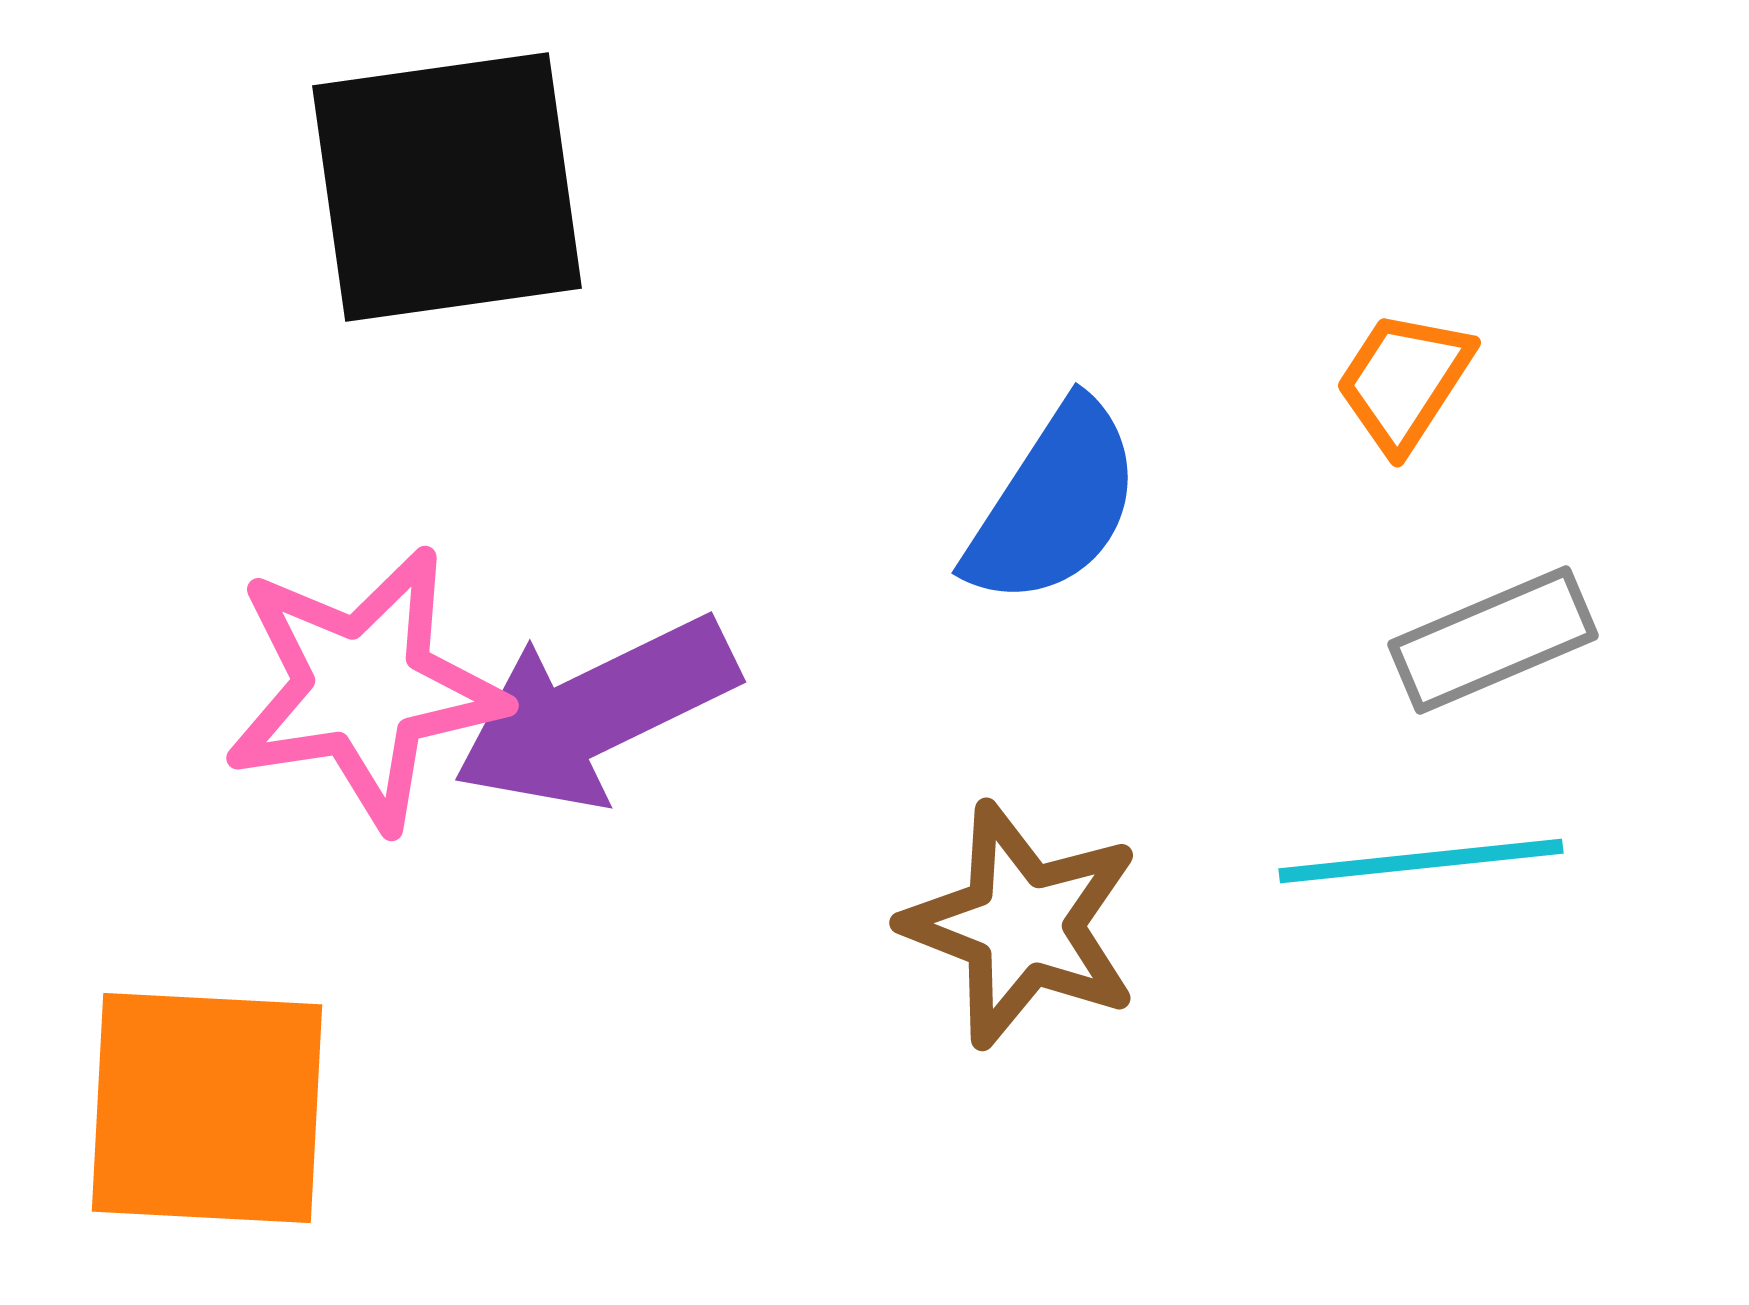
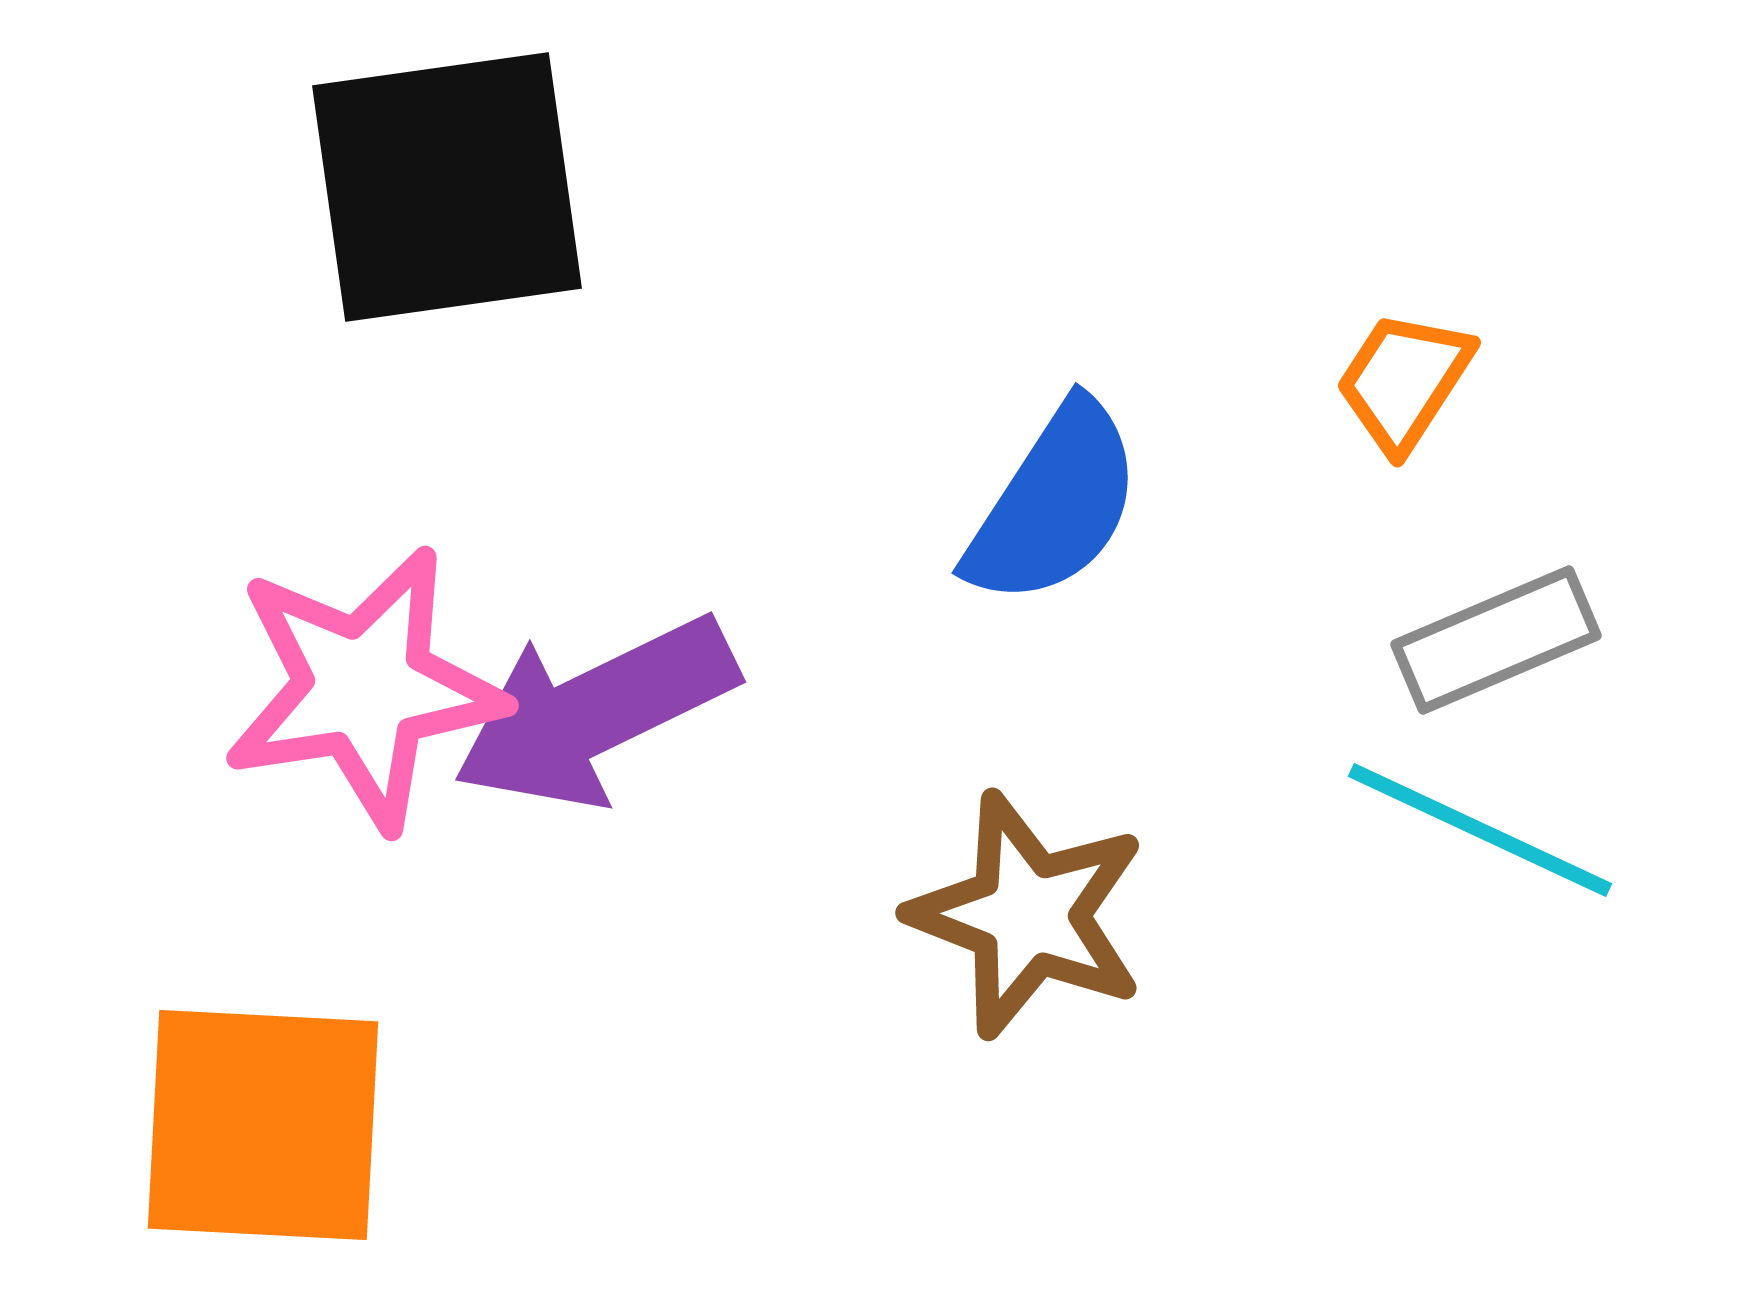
gray rectangle: moved 3 px right
cyan line: moved 59 px right, 31 px up; rotated 31 degrees clockwise
brown star: moved 6 px right, 10 px up
orange square: moved 56 px right, 17 px down
